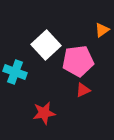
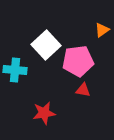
cyan cross: moved 2 px up; rotated 15 degrees counterclockwise
red triangle: rotated 35 degrees clockwise
